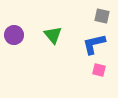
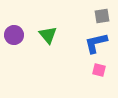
gray square: rotated 21 degrees counterclockwise
green triangle: moved 5 px left
blue L-shape: moved 2 px right, 1 px up
